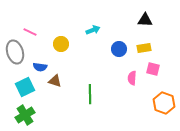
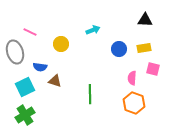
orange hexagon: moved 30 px left
